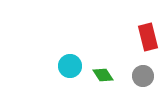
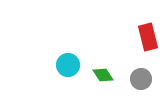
cyan circle: moved 2 px left, 1 px up
gray circle: moved 2 px left, 3 px down
